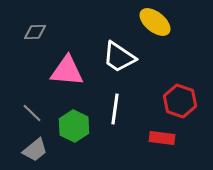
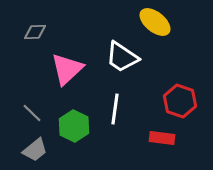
white trapezoid: moved 3 px right
pink triangle: moved 2 px up; rotated 48 degrees counterclockwise
